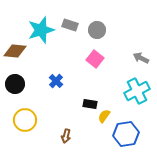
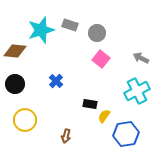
gray circle: moved 3 px down
pink square: moved 6 px right
